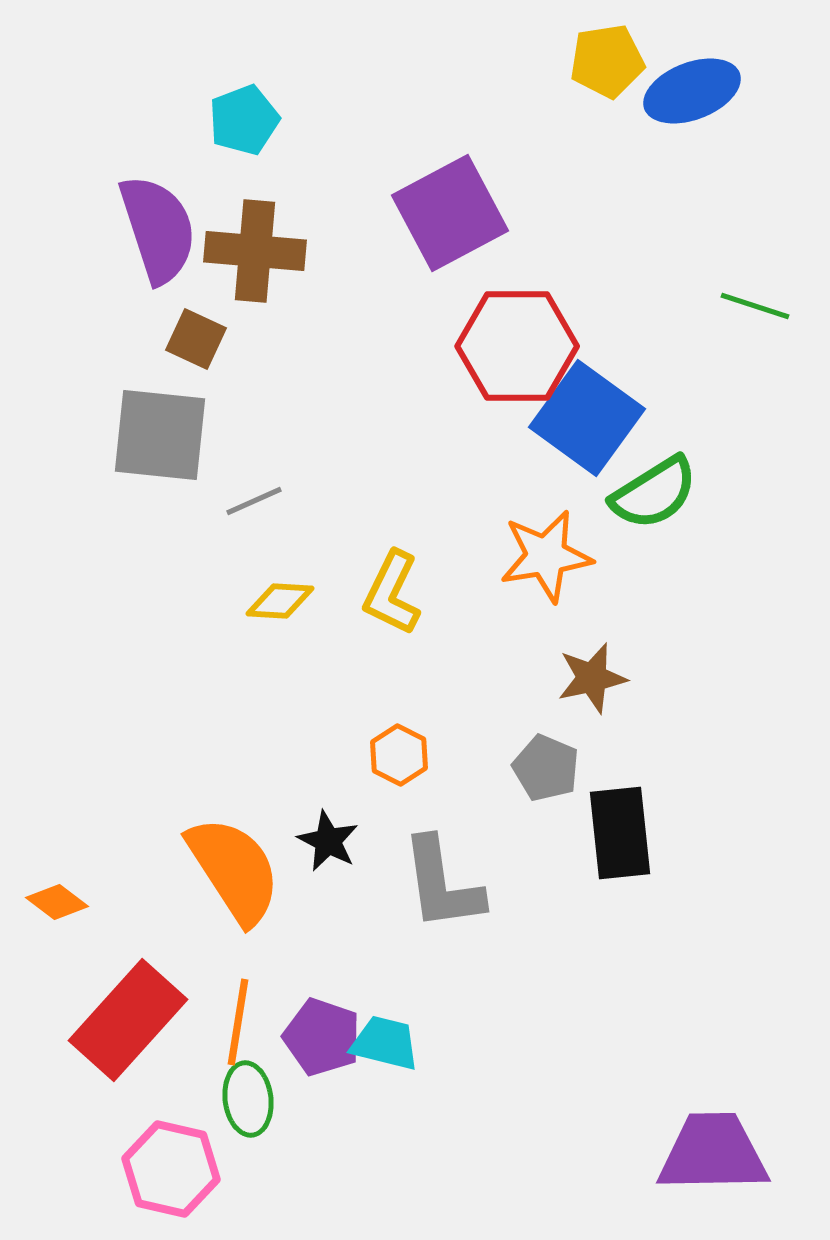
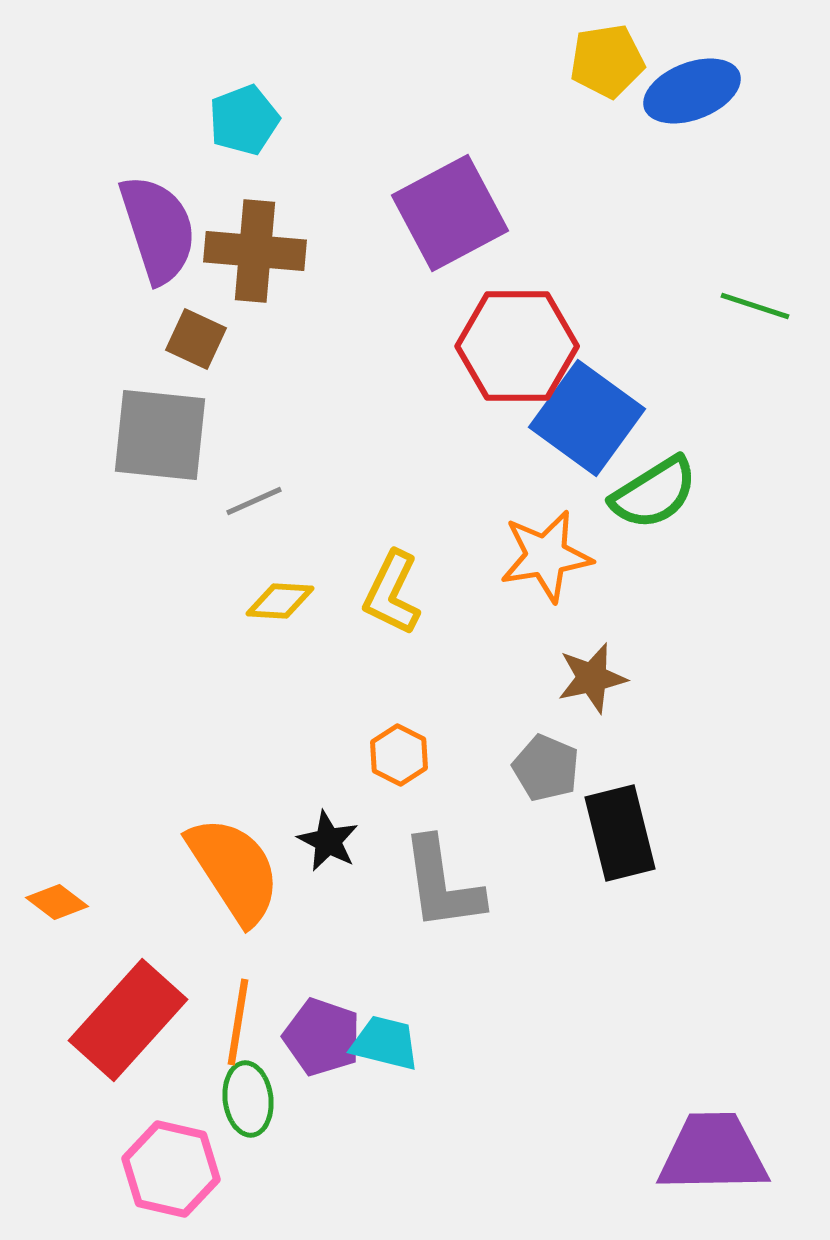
black rectangle: rotated 8 degrees counterclockwise
